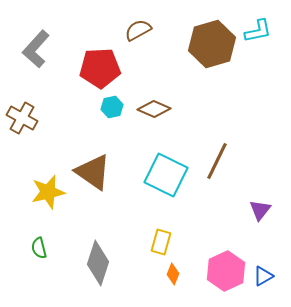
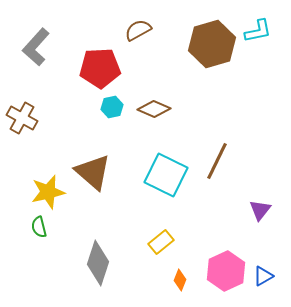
gray L-shape: moved 2 px up
brown triangle: rotated 6 degrees clockwise
yellow rectangle: rotated 35 degrees clockwise
green semicircle: moved 21 px up
orange diamond: moved 7 px right, 6 px down
